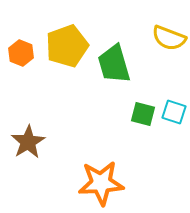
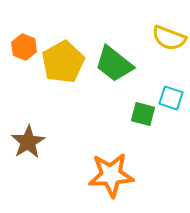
yellow pentagon: moved 4 px left, 16 px down; rotated 9 degrees counterclockwise
orange hexagon: moved 3 px right, 6 px up
green trapezoid: rotated 36 degrees counterclockwise
cyan square: moved 3 px left, 14 px up
orange star: moved 10 px right, 8 px up
